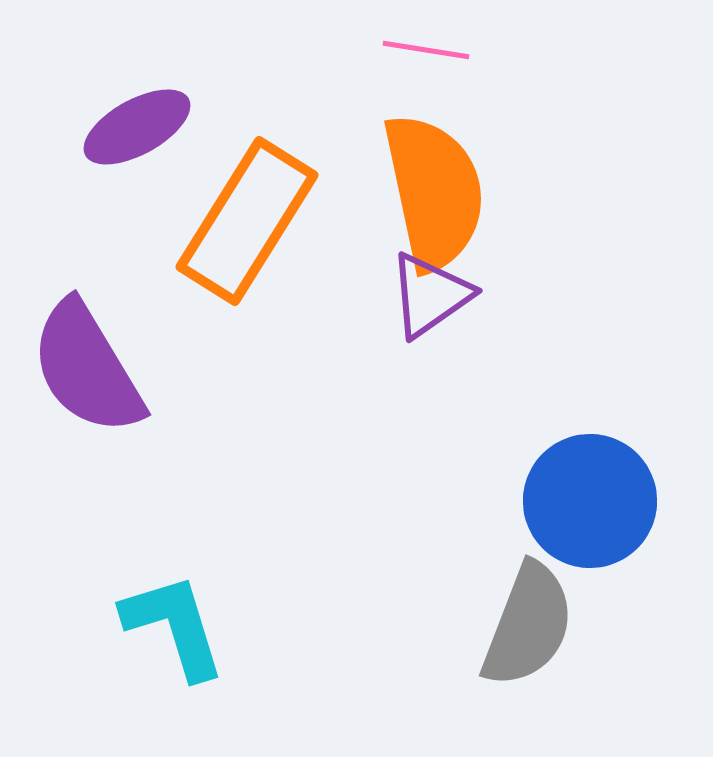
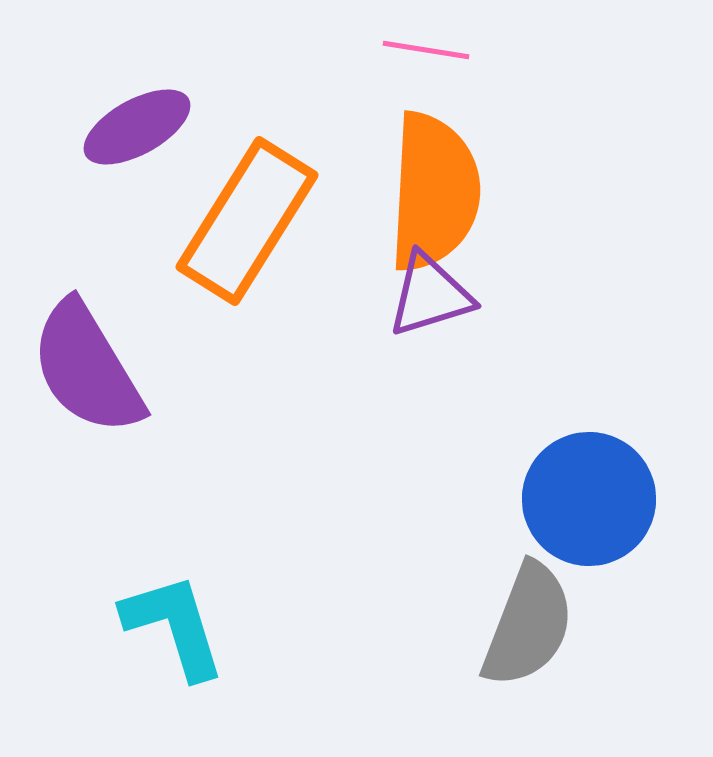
orange semicircle: rotated 15 degrees clockwise
purple triangle: rotated 18 degrees clockwise
blue circle: moved 1 px left, 2 px up
